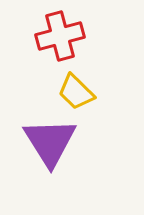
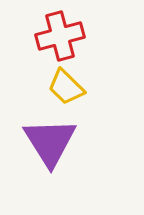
yellow trapezoid: moved 10 px left, 5 px up
